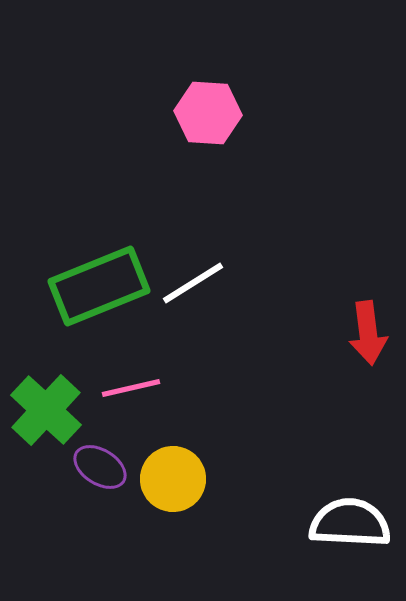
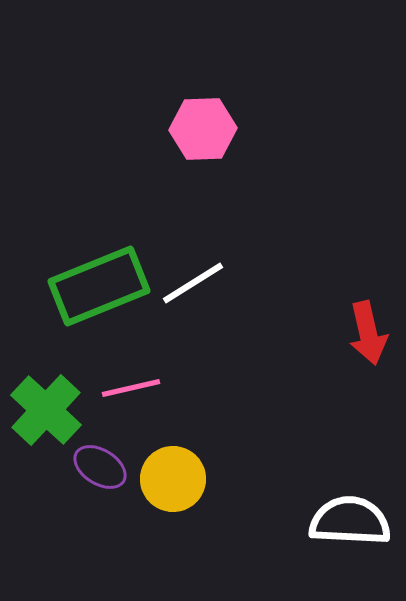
pink hexagon: moved 5 px left, 16 px down; rotated 6 degrees counterclockwise
red arrow: rotated 6 degrees counterclockwise
white semicircle: moved 2 px up
